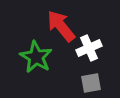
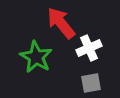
red arrow: moved 3 px up
